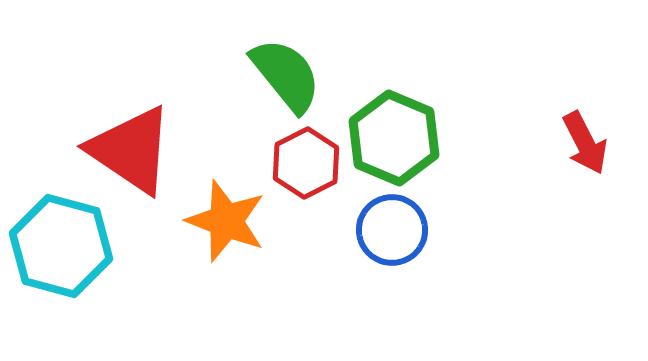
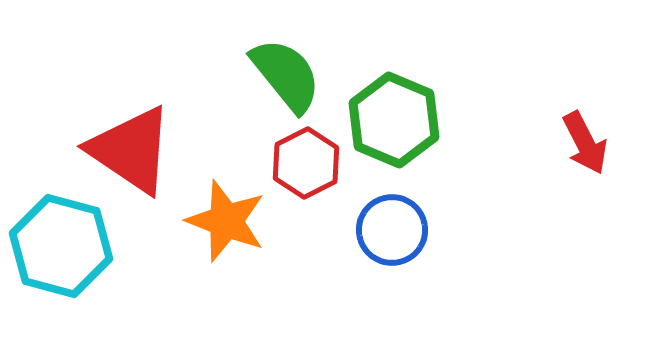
green hexagon: moved 18 px up
